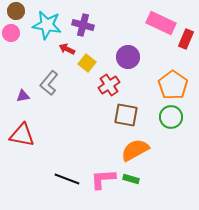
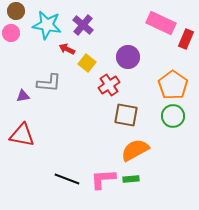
purple cross: rotated 25 degrees clockwise
gray L-shape: rotated 125 degrees counterclockwise
green circle: moved 2 px right, 1 px up
green rectangle: rotated 21 degrees counterclockwise
